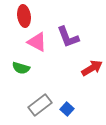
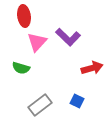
purple L-shape: rotated 25 degrees counterclockwise
pink triangle: rotated 45 degrees clockwise
red arrow: rotated 15 degrees clockwise
blue square: moved 10 px right, 8 px up; rotated 16 degrees counterclockwise
